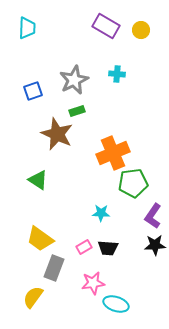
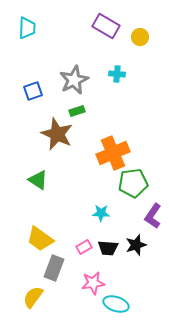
yellow circle: moved 1 px left, 7 px down
black star: moved 19 px left; rotated 15 degrees counterclockwise
